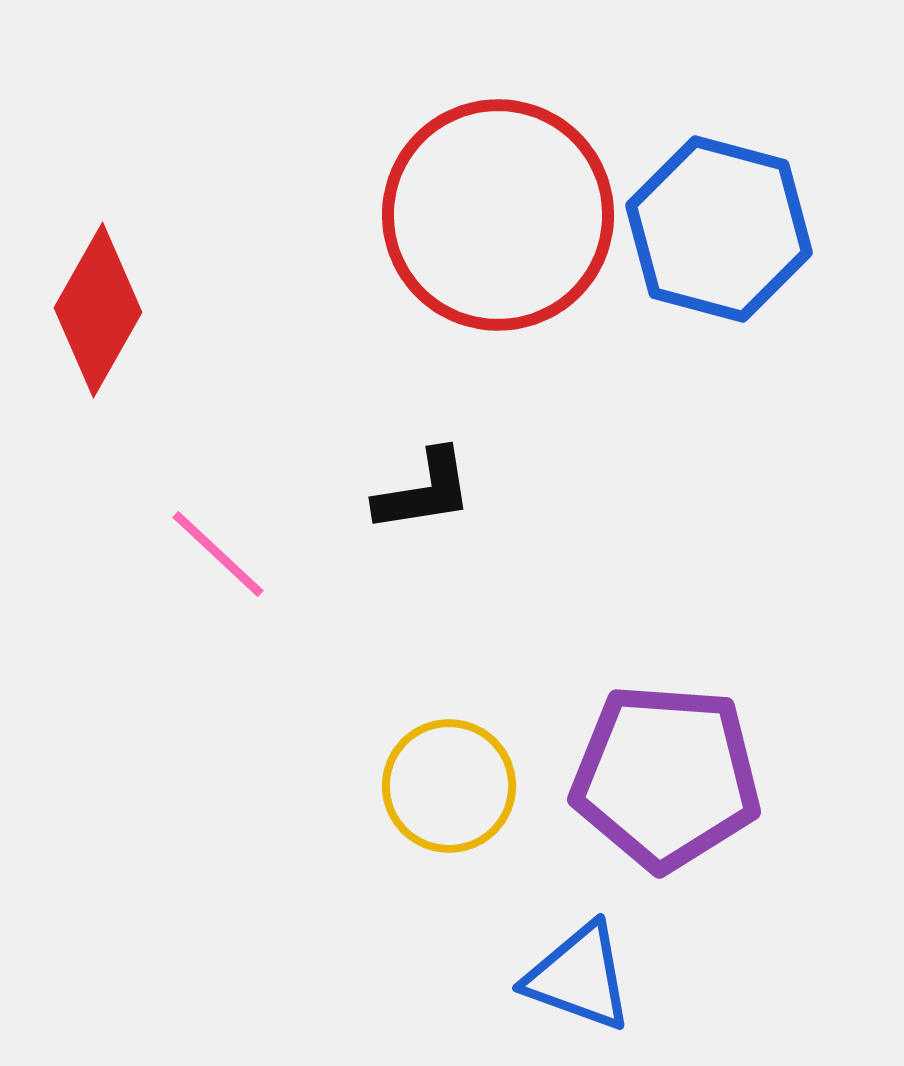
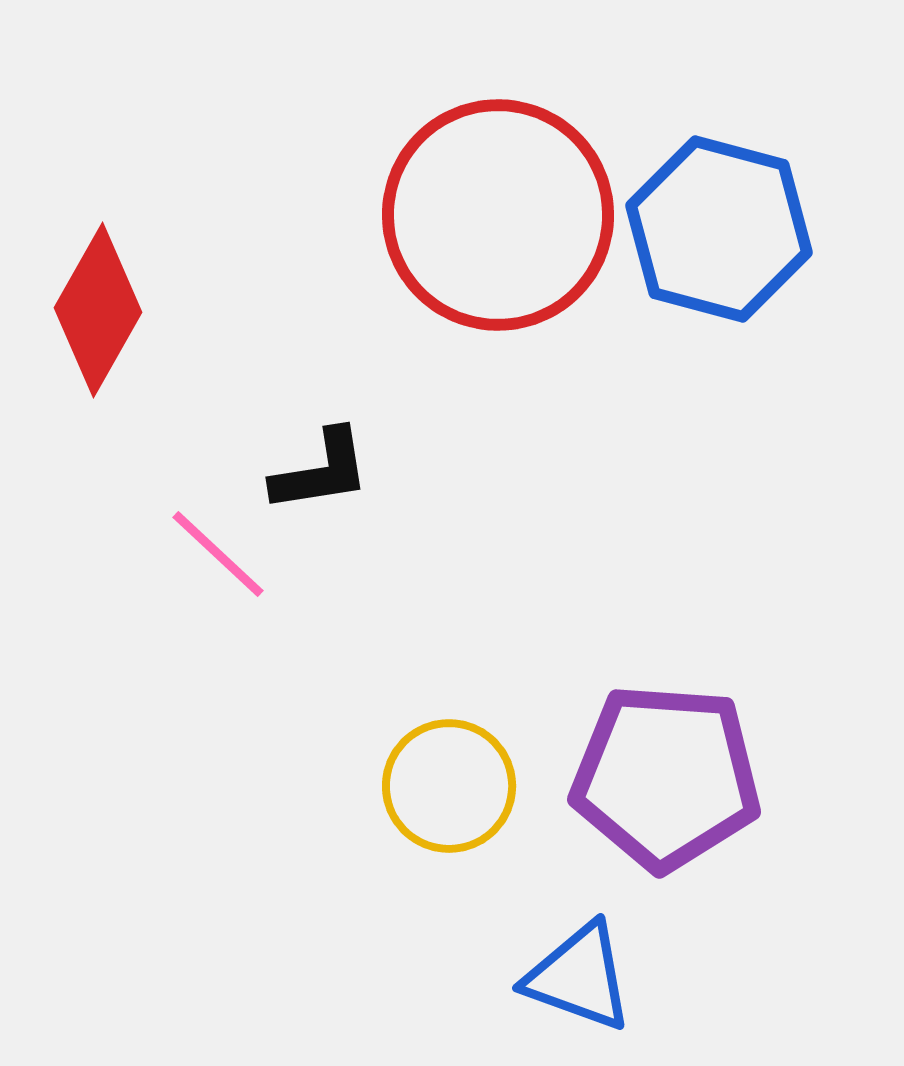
black L-shape: moved 103 px left, 20 px up
